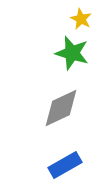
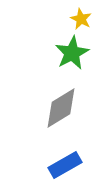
green star: rotated 28 degrees clockwise
gray diamond: rotated 6 degrees counterclockwise
